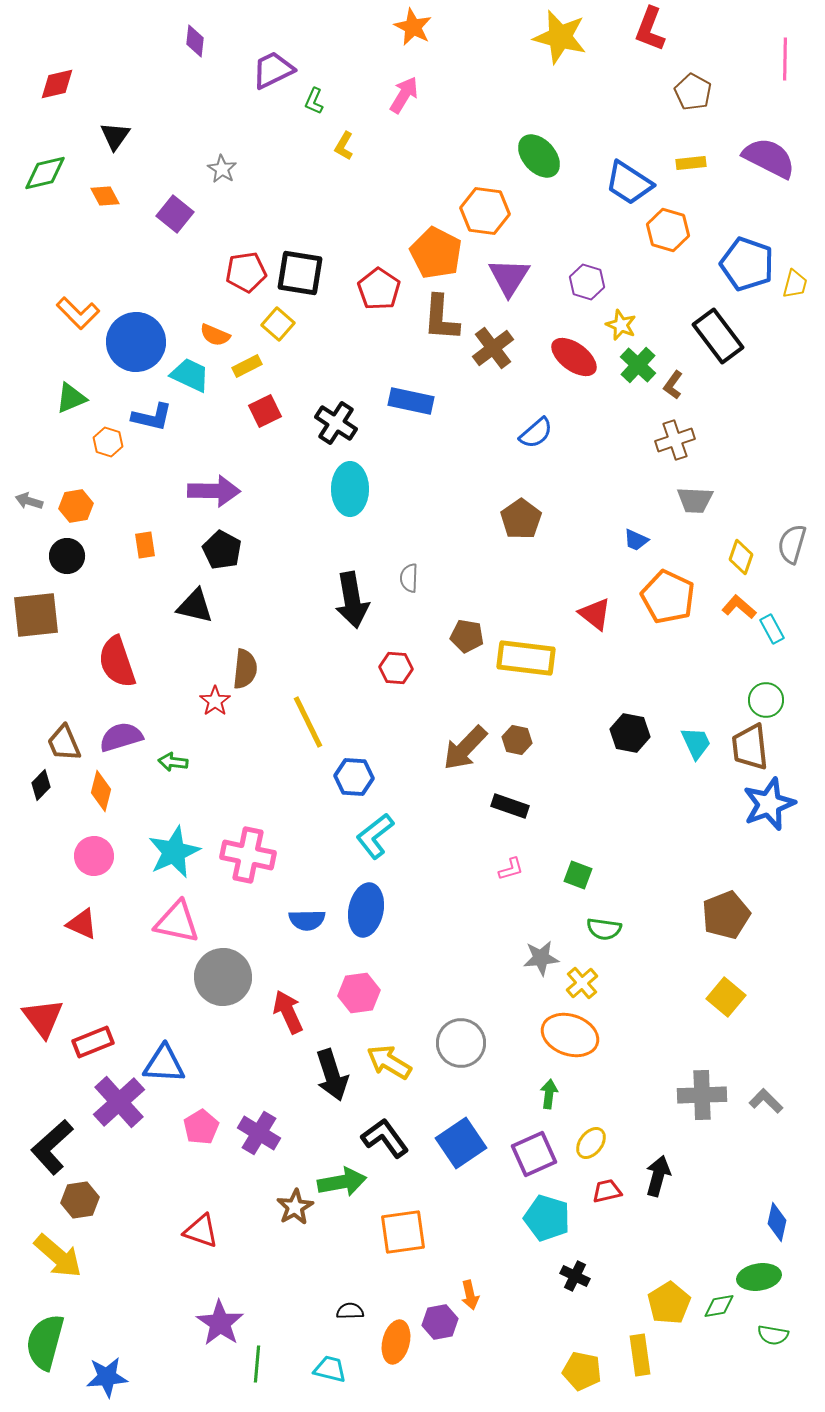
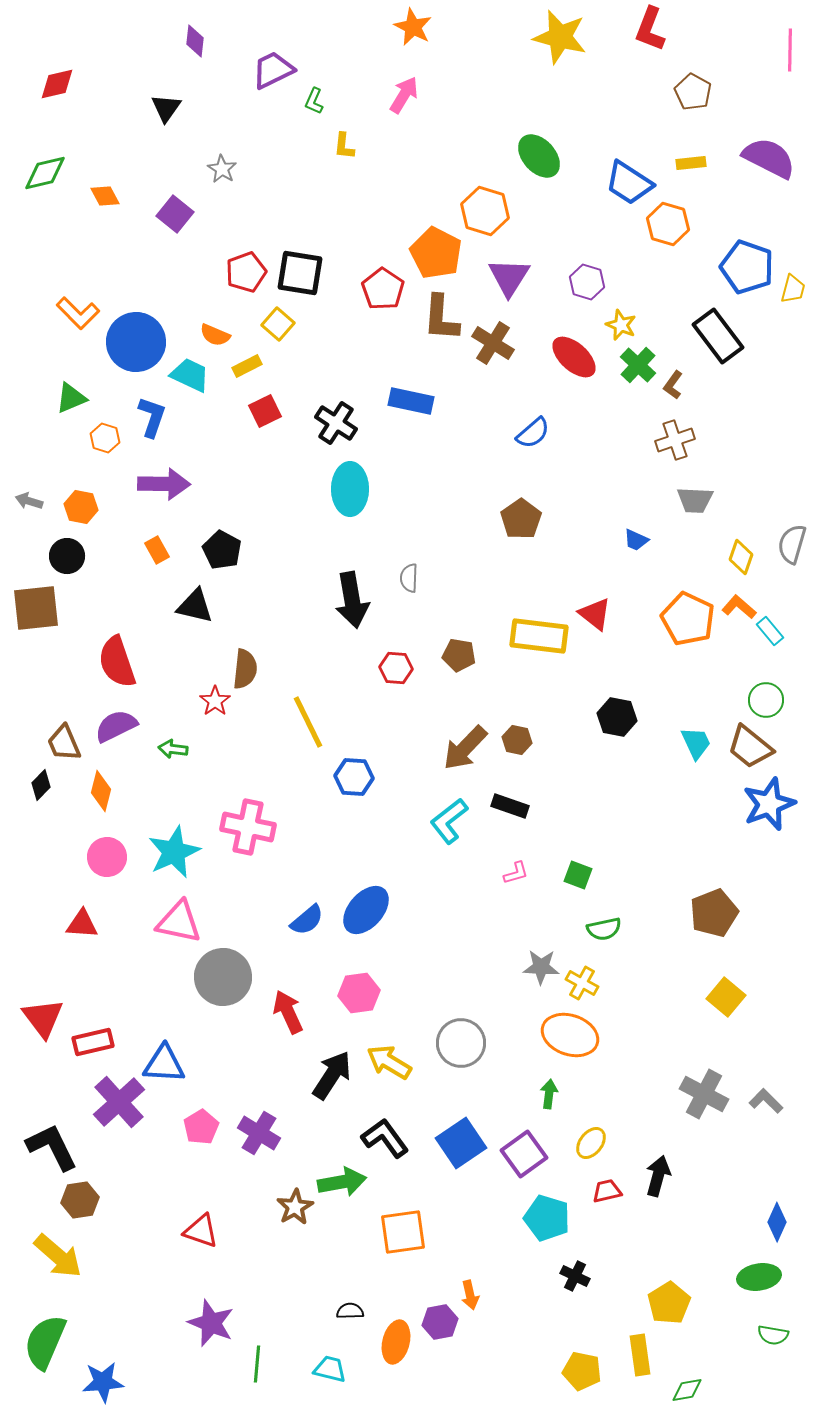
pink line at (785, 59): moved 5 px right, 9 px up
black triangle at (115, 136): moved 51 px right, 28 px up
yellow L-shape at (344, 146): rotated 24 degrees counterclockwise
orange hexagon at (485, 211): rotated 9 degrees clockwise
orange hexagon at (668, 230): moved 6 px up
blue pentagon at (747, 264): moved 3 px down
red pentagon at (246, 272): rotated 12 degrees counterclockwise
yellow trapezoid at (795, 284): moved 2 px left, 5 px down
red pentagon at (379, 289): moved 4 px right
brown cross at (493, 348): moved 5 px up; rotated 21 degrees counterclockwise
red ellipse at (574, 357): rotated 6 degrees clockwise
blue L-shape at (152, 417): rotated 84 degrees counterclockwise
blue semicircle at (536, 433): moved 3 px left
orange hexagon at (108, 442): moved 3 px left, 4 px up
purple arrow at (214, 491): moved 50 px left, 7 px up
orange hexagon at (76, 506): moved 5 px right, 1 px down; rotated 20 degrees clockwise
orange rectangle at (145, 545): moved 12 px right, 5 px down; rotated 20 degrees counterclockwise
orange pentagon at (668, 597): moved 20 px right, 22 px down
brown square at (36, 615): moved 7 px up
cyan rectangle at (772, 629): moved 2 px left, 2 px down; rotated 12 degrees counterclockwise
brown pentagon at (467, 636): moved 8 px left, 19 px down
yellow rectangle at (526, 658): moved 13 px right, 22 px up
black hexagon at (630, 733): moved 13 px left, 16 px up
purple semicircle at (121, 737): moved 5 px left, 11 px up; rotated 9 degrees counterclockwise
brown trapezoid at (750, 747): rotated 45 degrees counterclockwise
green arrow at (173, 762): moved 13 px up
cyan L-shape at (375, 836): moved 74 px right, 15 px up
pink cross at (248, 855): moved 28 px up
pink circle at (94, 856): moved 13 px right, 1 px down
pink L-shape at (511, 869): moved 5 px right, 4 px down
blue ellipse at (366, 910): rotated 30 degrees clockwise
brown pentagon at (726, 915): moved 12 px left, 2 px up
blue semicircle at (307, 920): rotated 39 degrees counterclockwise
pink triangle at (177, 922): moved 2 px right
red triangle at (82, 924): rotated 20 degrees counterclockwise
green semicircle at (604, 929): rotated 20 degrees counterclockwise
gray star at (541, 958): moved 9 px down; rotated 9 degrees clockwise
yellow cross at (582, 983): rotated 20 degrees counterclockwise
red rectangle at (93, 1042): rotated 9 degrees clockwise
black arrow at (332, 1075): rotated 129 degrees counterclockwise
gray cross at (702, 1095): moved 2 px right, 1 px up; rotated 30 degrees clockwise
black L-shape at (52, 1147): rotated 106 degrees clockwise
purple square at (534, 1154): moved 10 px left; rotated 12 degrees counterclockwise
blue diamond at (777, 1222): rotated 12 degrees clockwise
green diamond at (719, 1306): moved 32 px left, 84 px down
purple star at (220, 1323): moved 9 px left; rotated 12 degrees counterclockwise
green semicircle at (45, 1342): rotated 8 degrees clockwise
blue star at (107, 1377): moved 4 px left, 5 px down
